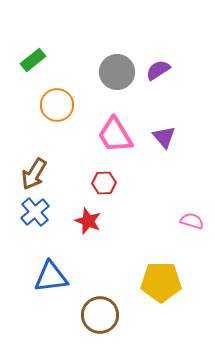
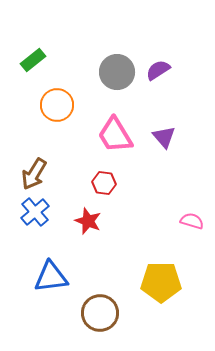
red hexagon: rotated 10 degrees clockwise
brown circle: moved 2 px up
